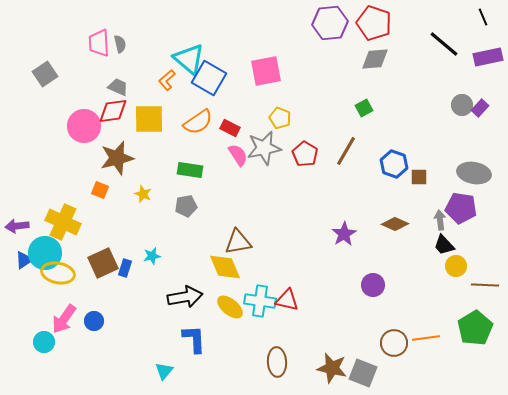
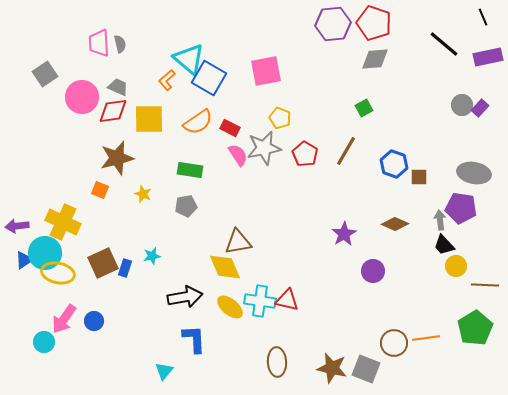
purple hexagon at (330, 23): moved 3 px right, 1 px down
pink circle at (84, 126): moved 2 px left, 29 px up
purple circle at (373, 285): moved 14 px up
gray square at (363, 373): moved 3 px right, 4 px up
